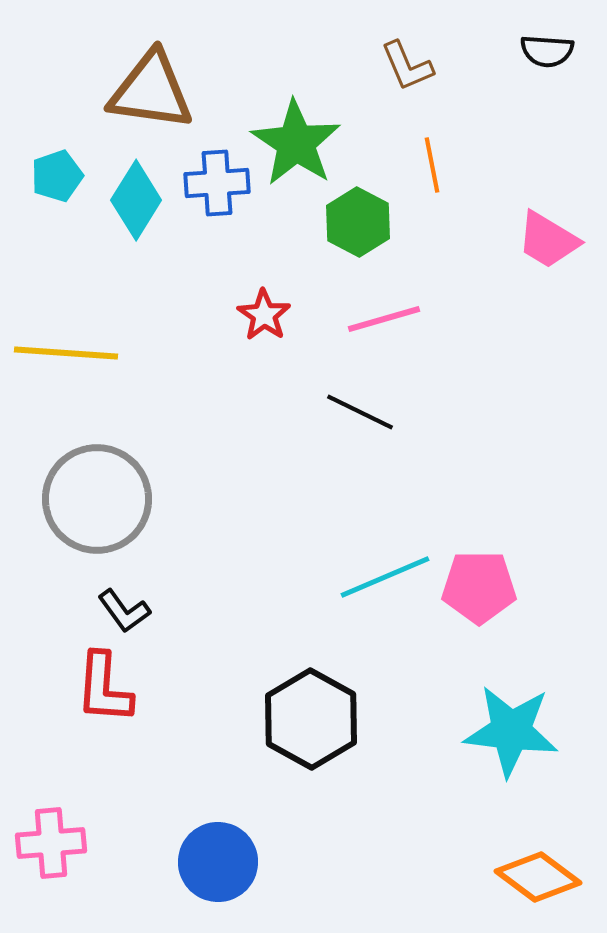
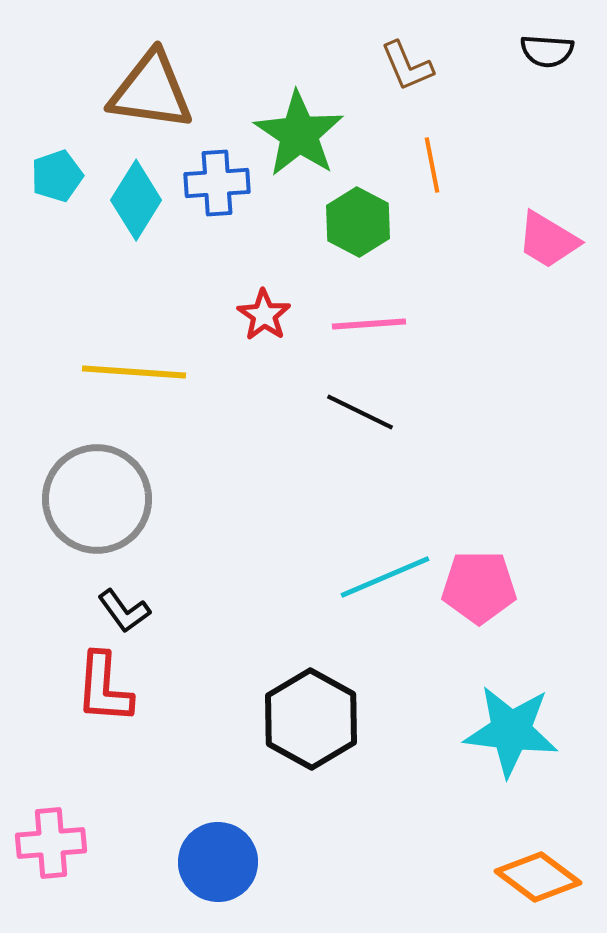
green star: moved 3 px right, 9 px up
pink line: moved 15 px left, 5 px down; rotated 12 degrees clockwise
yellow line: moved 68 px right, 19 px down
